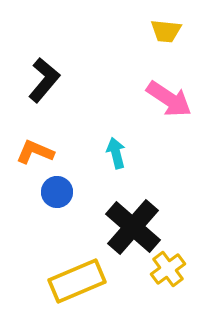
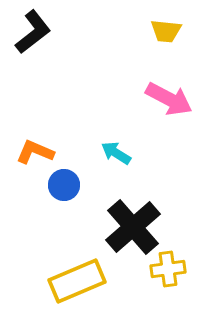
black L-shape: moved 11 px left, 48 px up; rotated 12 degrees clockwise
pink arrow: rotated 6 degrees counterclockwise
cyan arrow: rotated 44 degrees counterclockwise
blue circle: moved 7 px right, 7 px up
black cross: rotated 8 degrees clockwise
yellow cross: rotated 28 degrees clockwise
